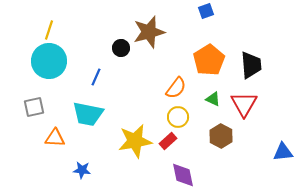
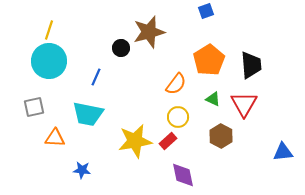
orange semicircle: moved 4 px up
